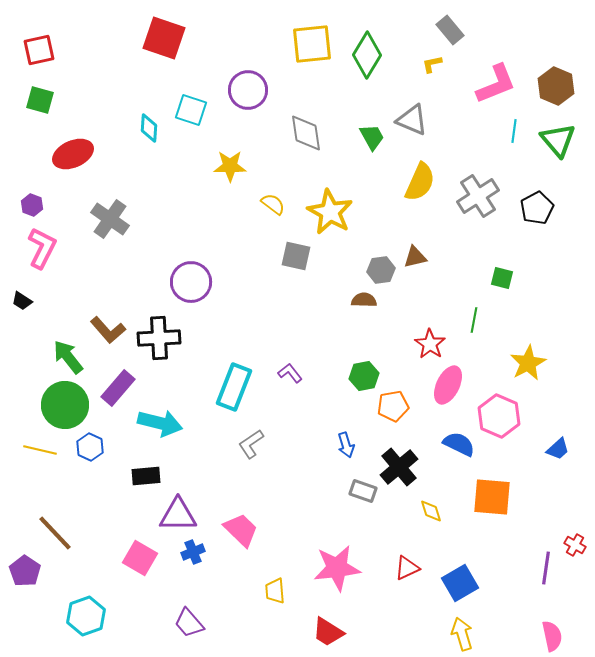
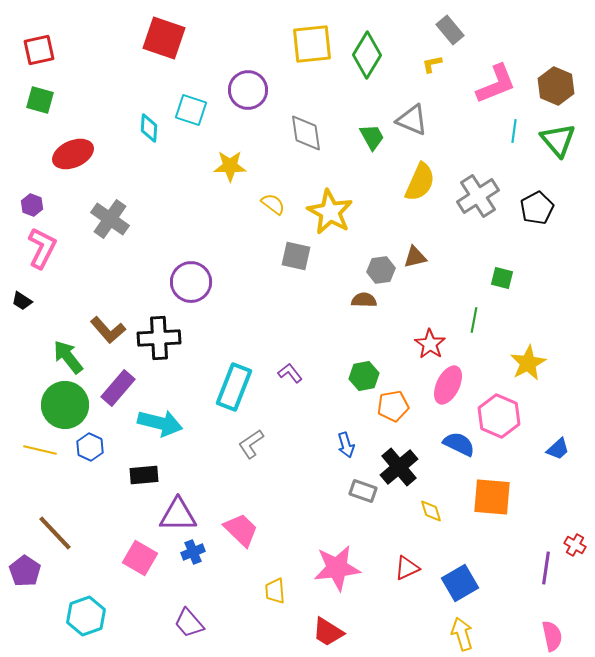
black rectangle at (146, 476): moved 2 px left, 1 px up
